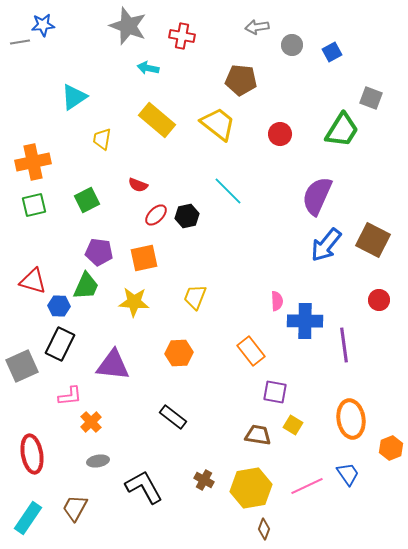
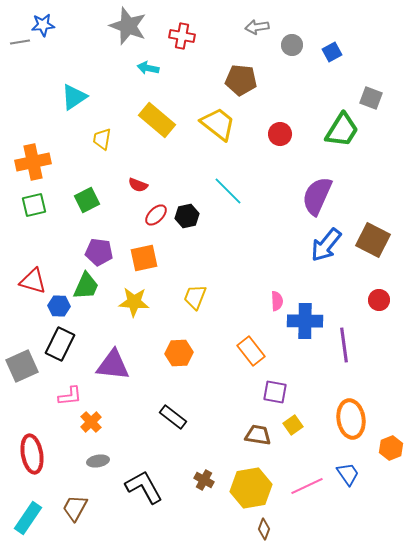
yellow square at (293, 425): rotated 24 degrees clockwise
